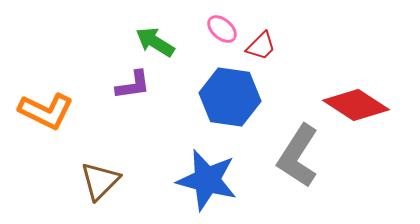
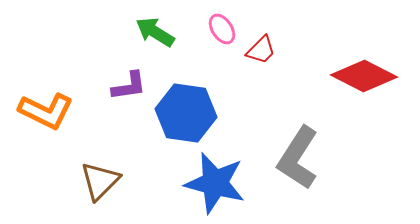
pink ellipse: rotated 16 degrees clockwise
green arrow: moved 10 px up
red trapezoid: moved 4 px down
purple L-shape: moved 4 px left, 1 px down
blue hexagon: moved 44 px left, 16 px down
red diamond: moved 8 px right, 29 px up; rotated 6 degrees counterclockwise
gray L-shape: moved 2 px down
blue star: moved 8 px right, 3 px down
